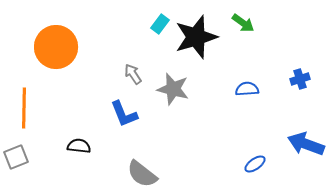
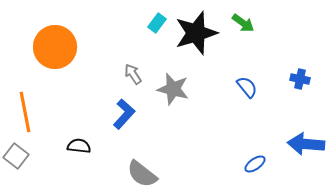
cyan rectangle: moved 3 px left, 1 px up
black star: moved 4 px up
orange circle: moved 1 px left
blue cross: rotated 30 degrees clockwise
blue semicircle: moved 2 px up; rotated 55 degrees clockwise
orange line: moved 1 px right, 4 px down; rotated 12 degrees counterclockwise
blue L-shape: rotated 116 degrees counterclockwise
blue arrow: rotated 15 degrees counterclockwise
gray square: moved 1 px up; rotated 30 degrees counterclockwise
